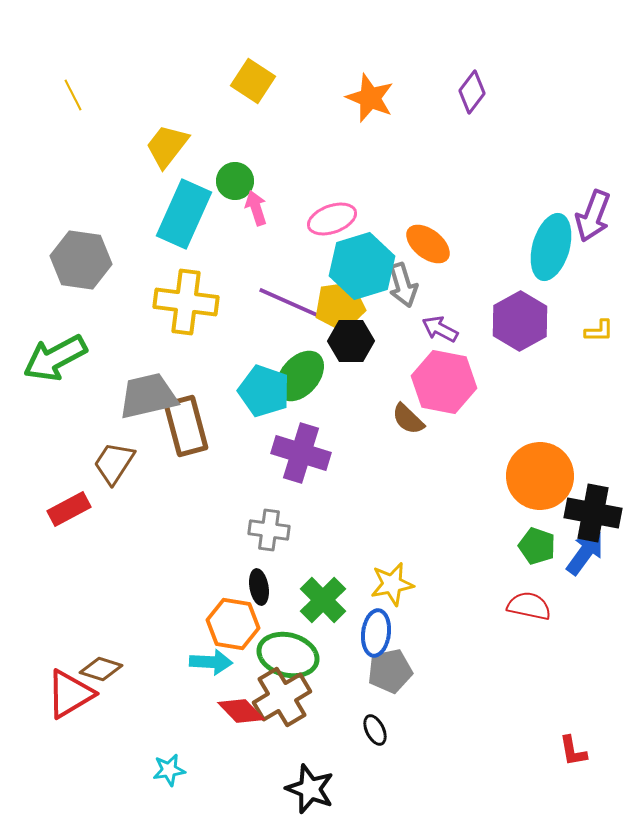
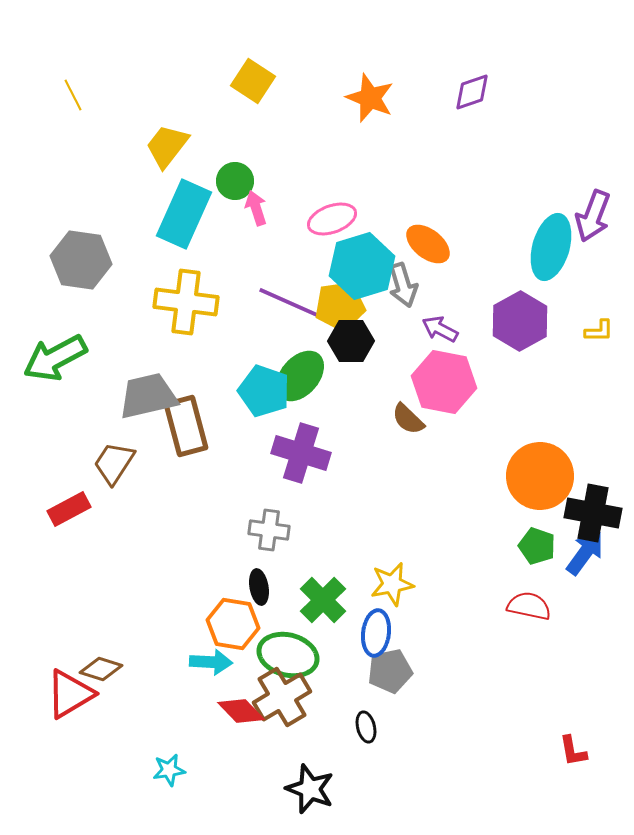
purple diamond at (472, 92): rotated 33 degrees clockwise
black ellipse at (375, 730): moved 9 px left, 3 px up; rotated 12 degrees clockwise
